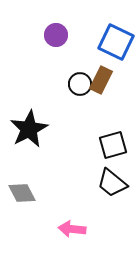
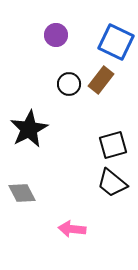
brown rectangle: rotated 12 degrees clockwise
black circle: moved 11 px left
